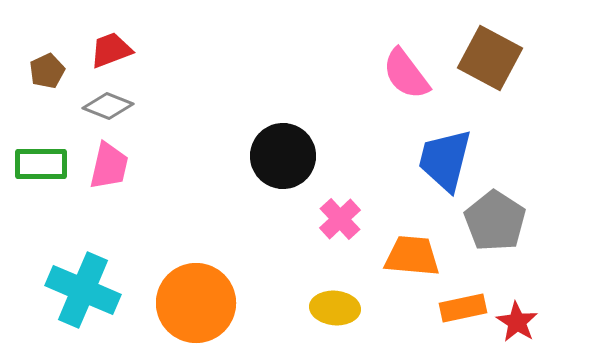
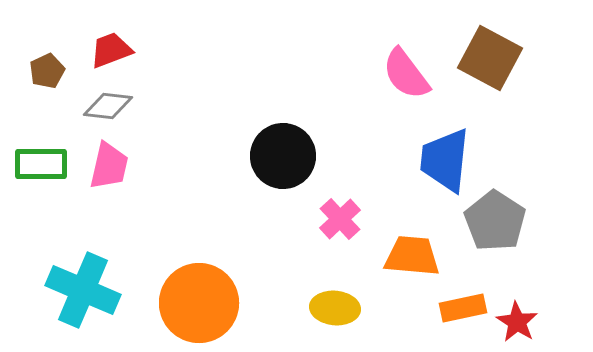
gray diamond: rotated 15 degrees counterclockwise
blue trapezoid: rotated 8 degrees counterclockwise
orange circle: moved 3 px right
